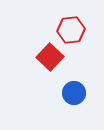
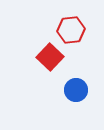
blue circle: moved 2 px right, 3 px up
